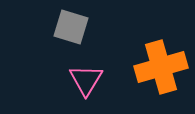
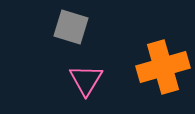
orange cross: moved 2 px right
